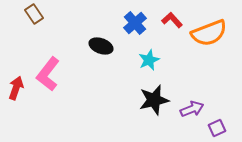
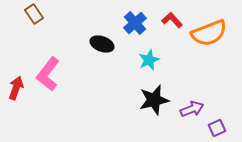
black ellipse: moved 1 px right, 2 px up
